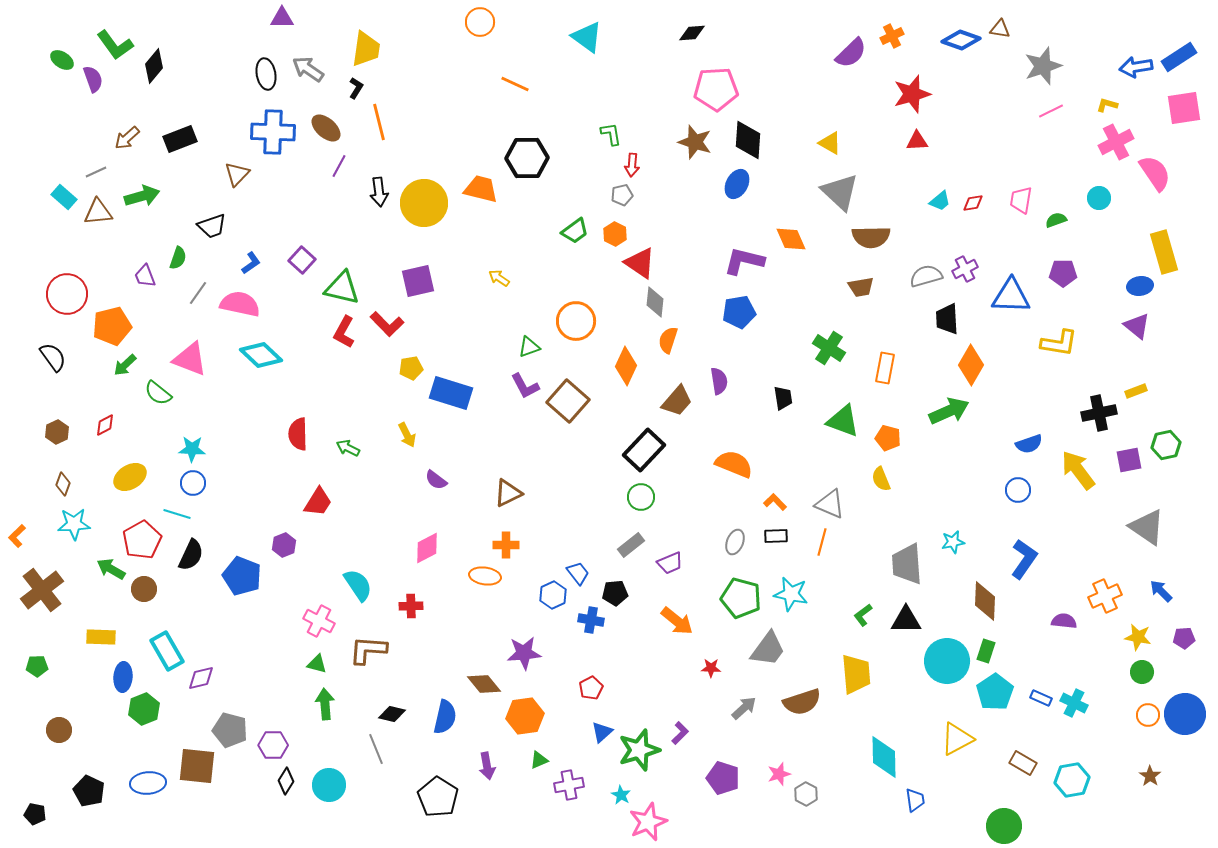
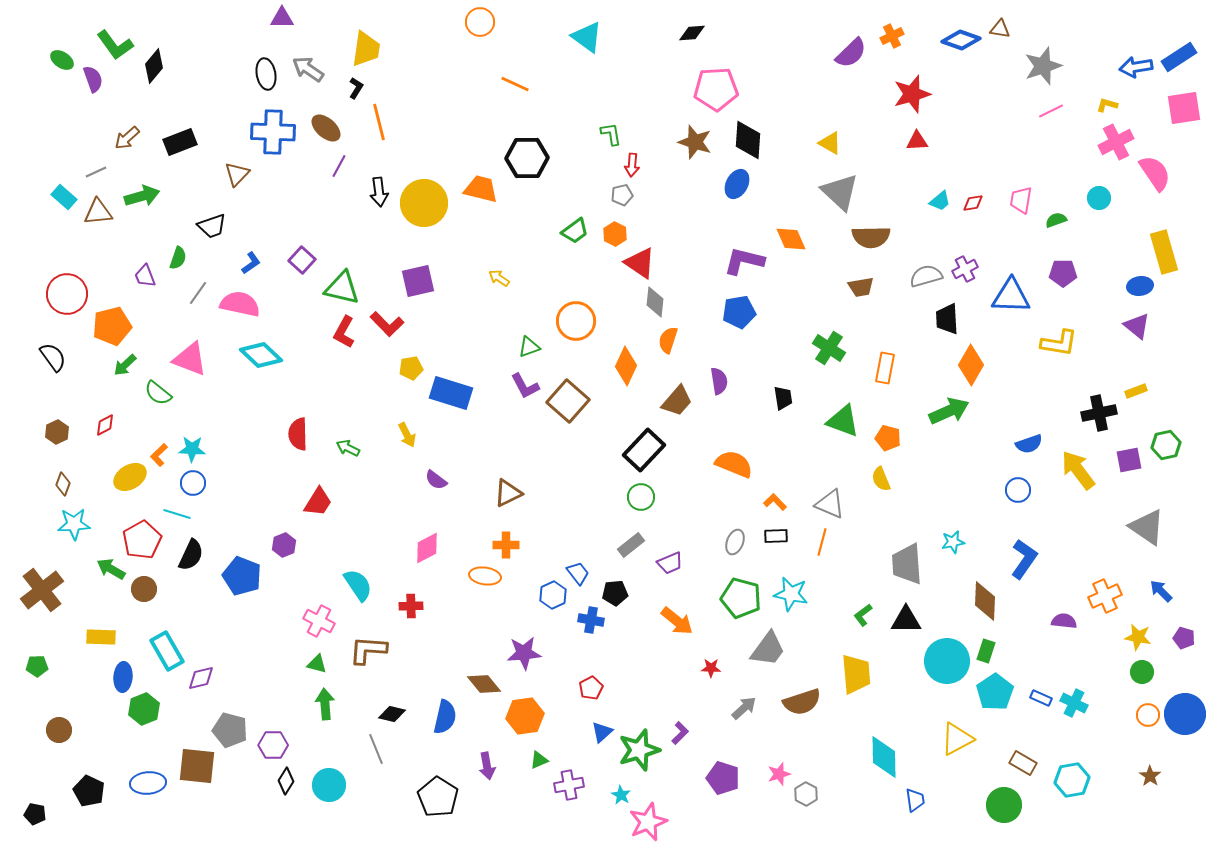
black rectangle at (180, 139): moved 3 px down
orange L-shape at (17, 536): moved 142 px right, 81 px up
purple pentagon at (1184, 638): rotated 20 degrees clockwise
green circle at (1004, 826): moved 21 px up
